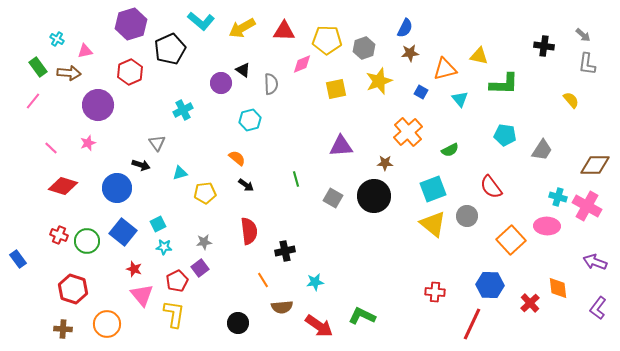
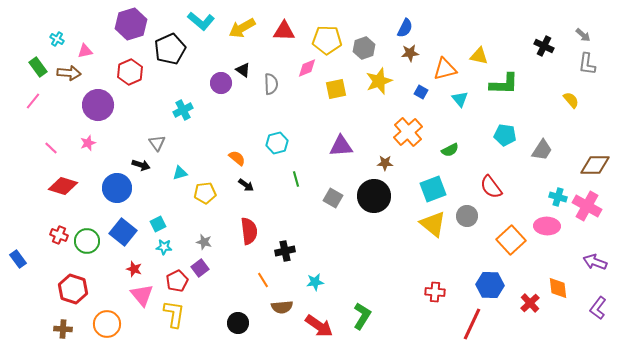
black cross at (544, 46): rotated 18 degrees clockwise
pink diamond at (302, 64): moved 5 px right, 4 px down
cyan hexagon at (250, 120): moved 27 px right, 23 px down
gray star at (204, 242): rotated 21 degrees clockwise
green L-shape at (362, 316): rotated 96 degrees clockwise
